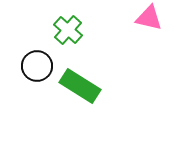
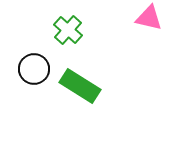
black circle: moved 3 px left, 3 px down
